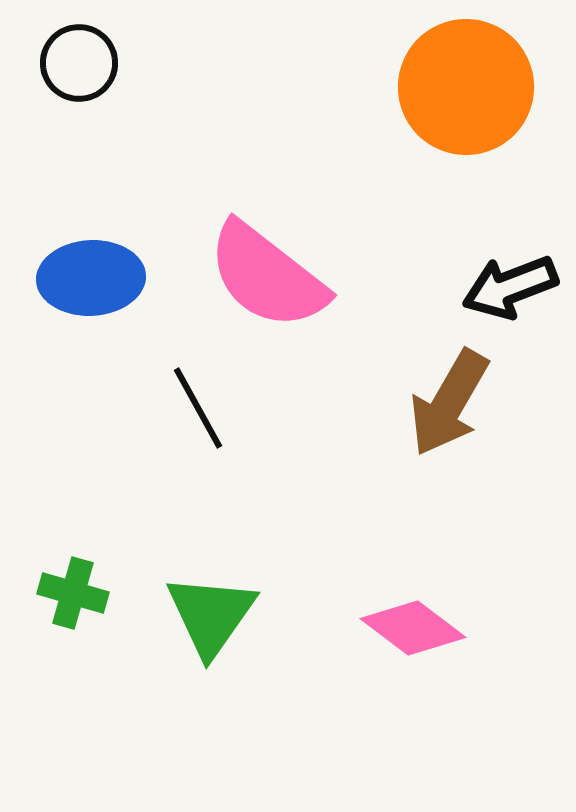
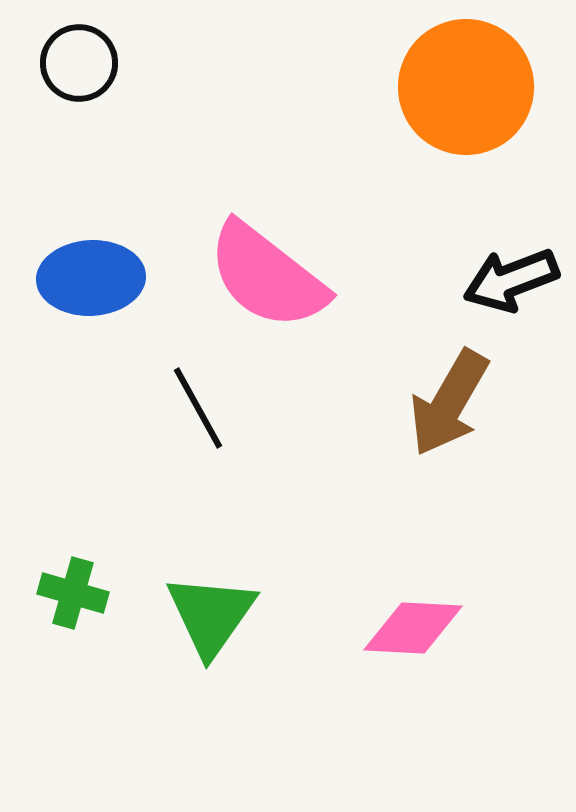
black arrow: moved 1 px right, 7 px up
pink diamond: rotated 34 degrees counterclockwise
